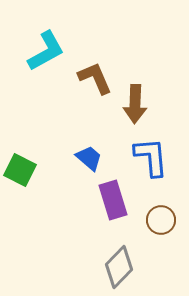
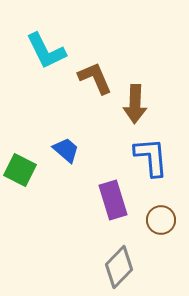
cyan L-shape: rotated 93 degrees clockwise
blue trapezoid: moved 23 px left, 8 px up
